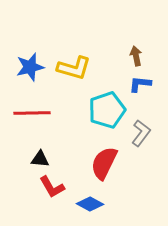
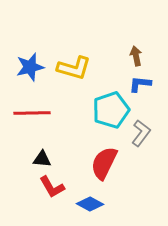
cyan pentagon: moved 4 px right
black triangle: moved 2 px right
